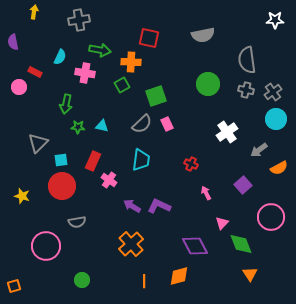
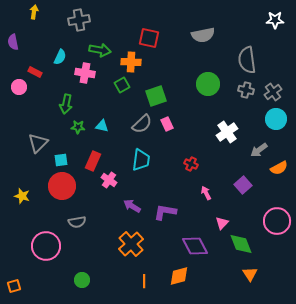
purple L-shape at (159, 206): moved 6 px right, 6 px down; rotated 15 degrees counterclockwise
pink circle at (271, 217): moved 6 px right, 4 px down
